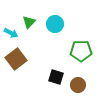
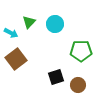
black square: rotated 35 degrees counterclockwise
